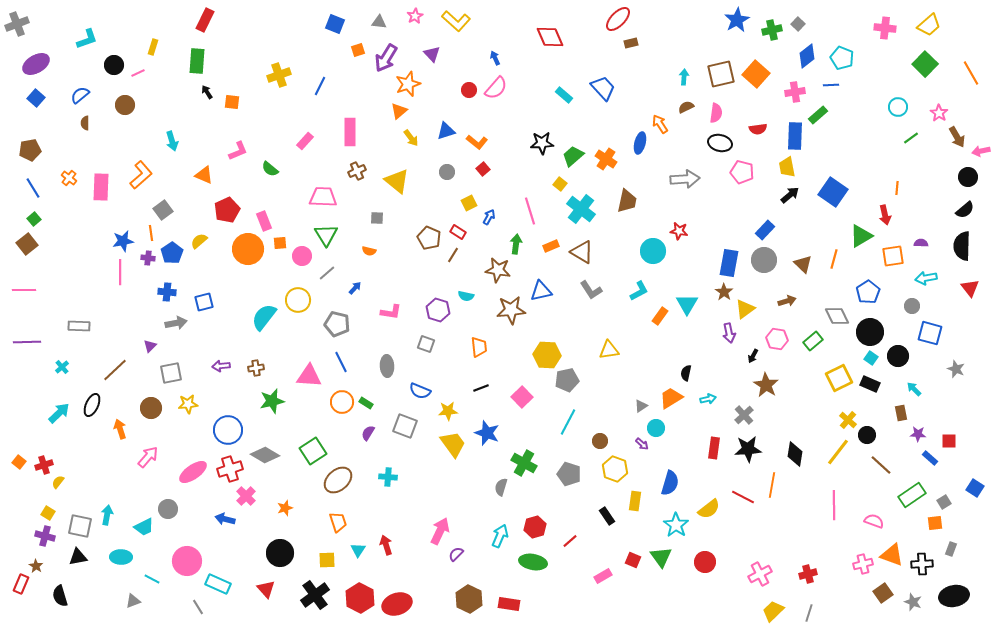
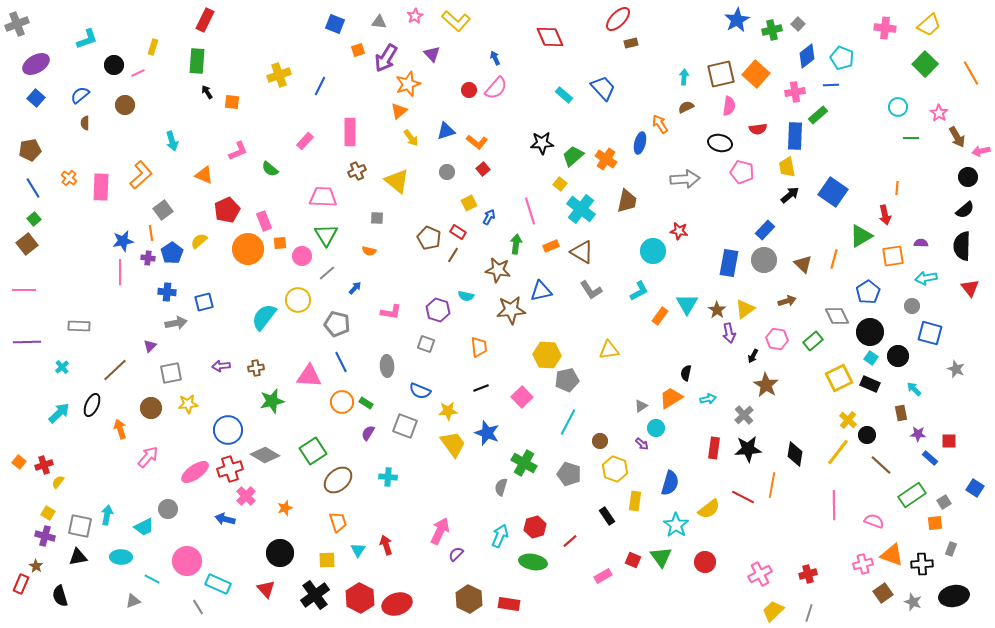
pink semicircle at (716, 113): moved 13 px right, 7 px up
green line at (911, 138): rotated 35 degrees clockwise
brown star at (724, 292): moved 7 px left, 18 px down
pink ellipse at (193, 472): moved 2 px right
